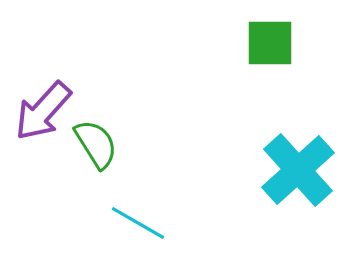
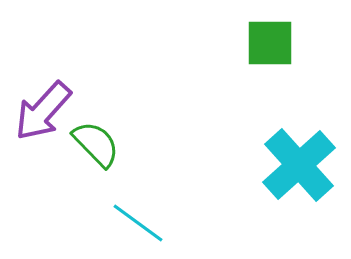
green semicircle: rotated 12 degrees counterclockwise
cyan cross: moved 1 px right, 5 px up
cyan line: rotated 6 degrees clockwise
